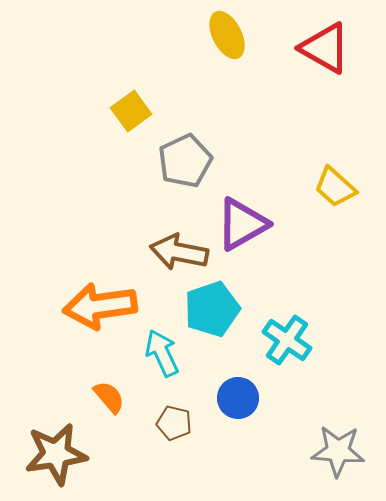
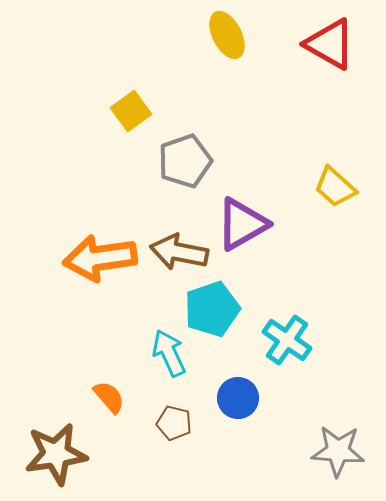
red triangle: moved 5 px right, 4 px up
gray pentagon: rotated 6 degrees clockwise
orange arrow: moved 48 px up
cyan arrow: moved 7 px right
